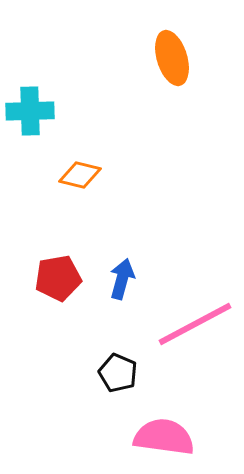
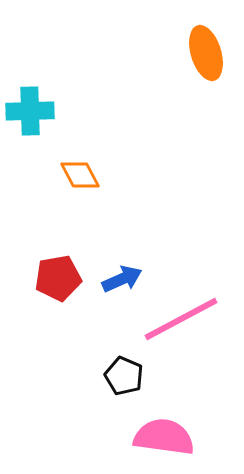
orange ellipse: moved 34 px right, 5 px up
orange diamond: rotated 48 degrees clockwise
blue arrow: rotated 51 degrees clockwise
pink line: moved 14 px left, 5 px up
black pentagon: moved 6 px right, 3 px down
